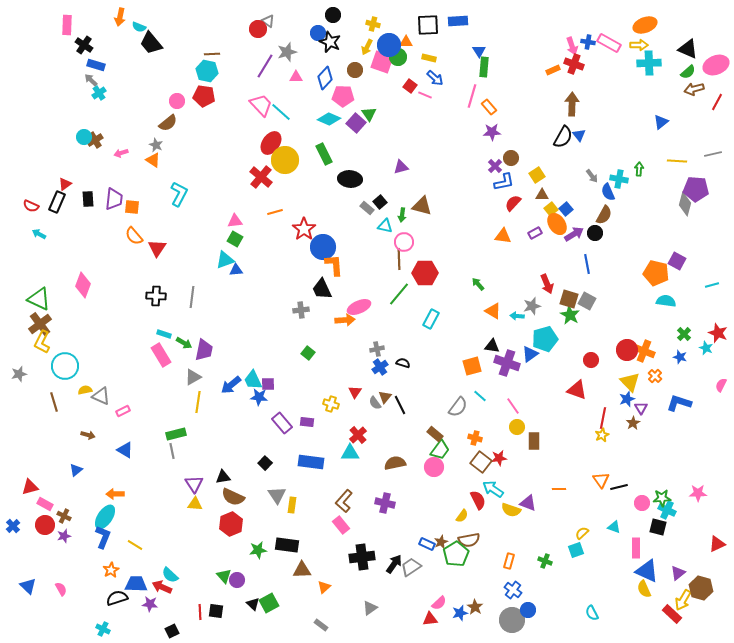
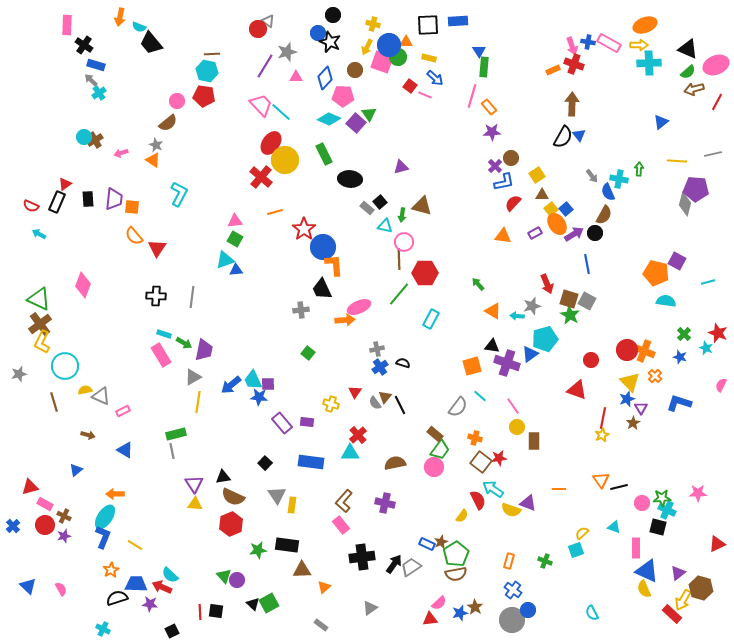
cyan line at (712, 285): moved 4 px left, 3 px up
brown semicircle at (469, 540): moved 13 px left, 34 px down
